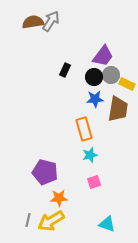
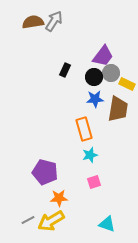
gray arrow: moved 3 px right
gray circle: moved 2 px up
gray line: rotated 48 degrees clockwise
